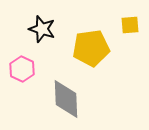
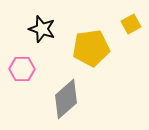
yellow square: moved 1 px right, 1 px up; rotated 24 degrees counterclockwise
pink hexagon: rotated 25 degrees counterclockwise
gray diamond: rotated 51 degrees clockwise
